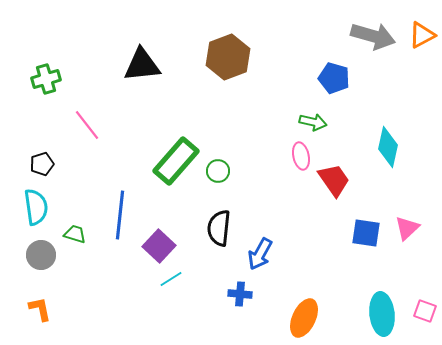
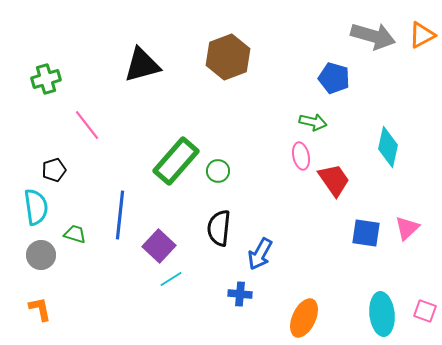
black triangle: rotated 9 degrees counterclockwise
black pentagon: moved 12 px right, 6 px down
